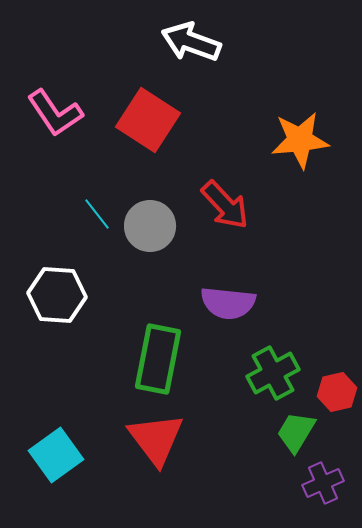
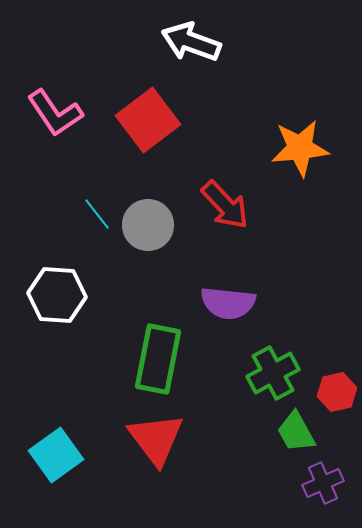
red square: rotated 20 degrees clockwise
orange star: moved 8 px down
gray circle: moved 2 px left, 1 px up
green trapezoid: rotated 60 degrees counterclockwise
